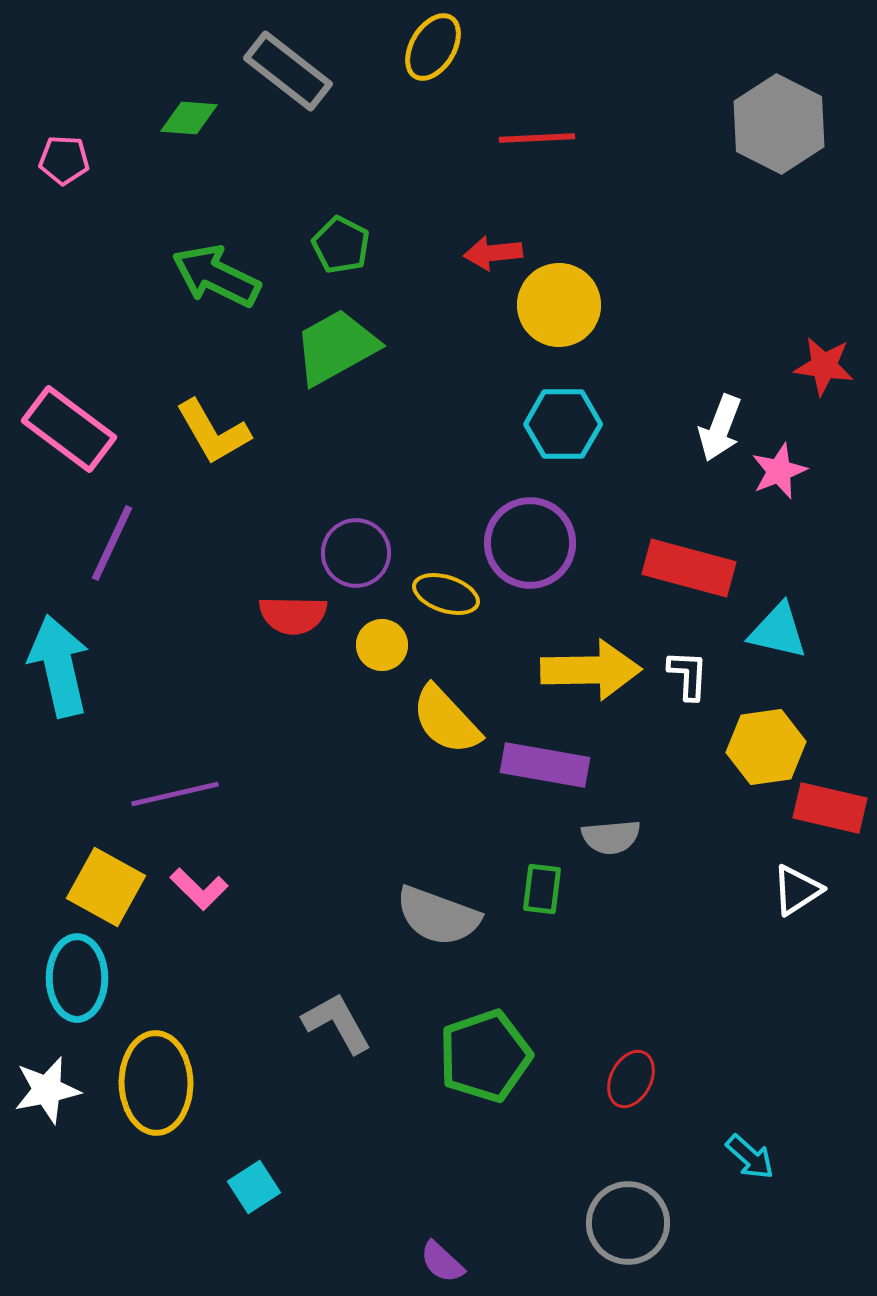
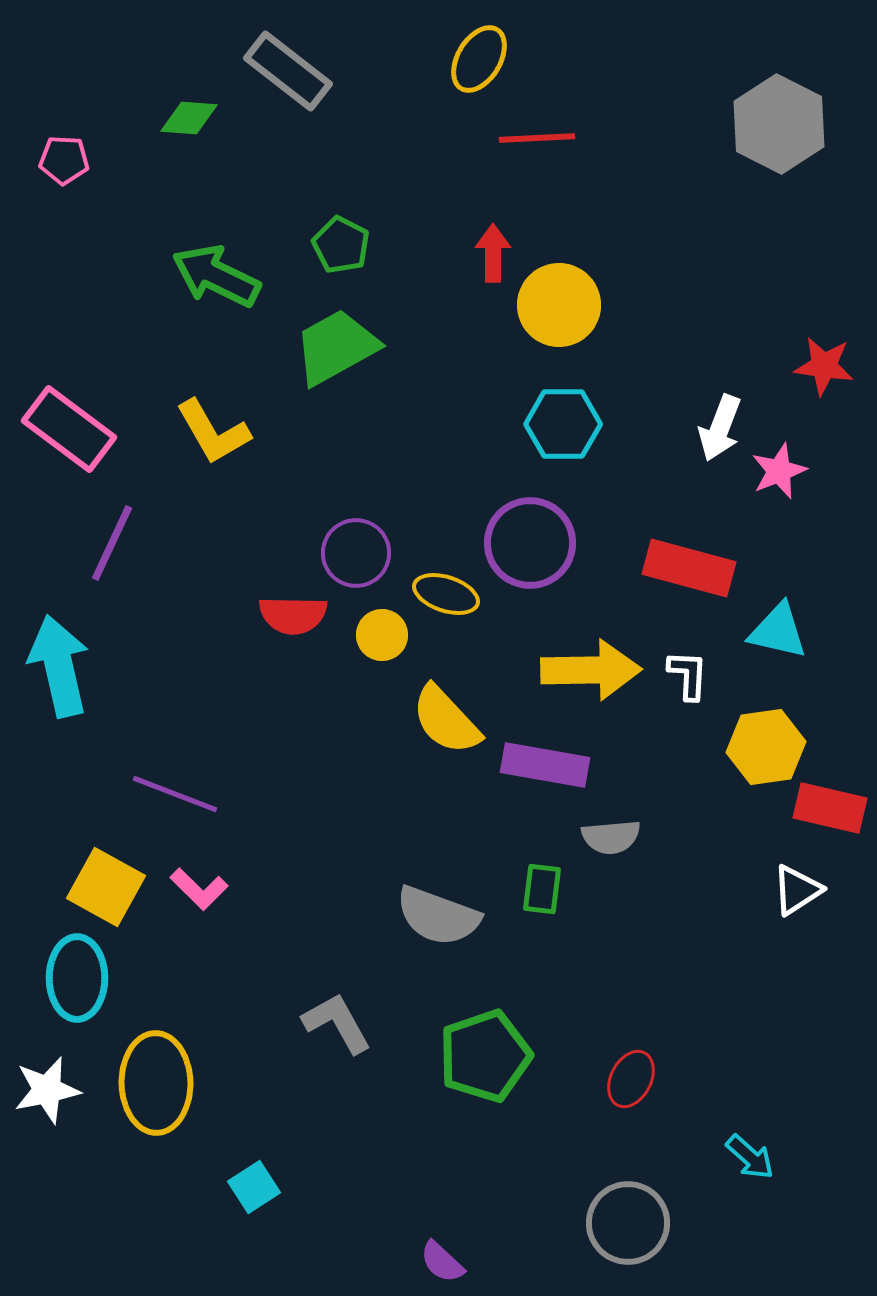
yellow ellipse at (433, 47): moved 46 px right, 12 px down
red arrow at (493, 253): rotated 96 degrees clockwise
yellow circle at (382, 645): moved 10 px up
purple line at (175, 794): rotated 34 degrees clockwise
